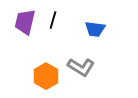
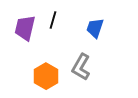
purple trapezoid: moved 6 px down
blue trapezoid: moved 1 px up; rotated 100 degrees clockwise
gray L-shape: rotated 88 degrees clockwise
